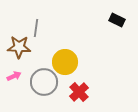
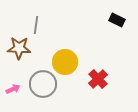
gray line: moved 3 px up
brown star: moved 1 px down
pink arrow: moved 1 px left, 13 px down
gray circle: moved 1 px left, 2 px down
red cross: moved 19 px right, 13 px up
